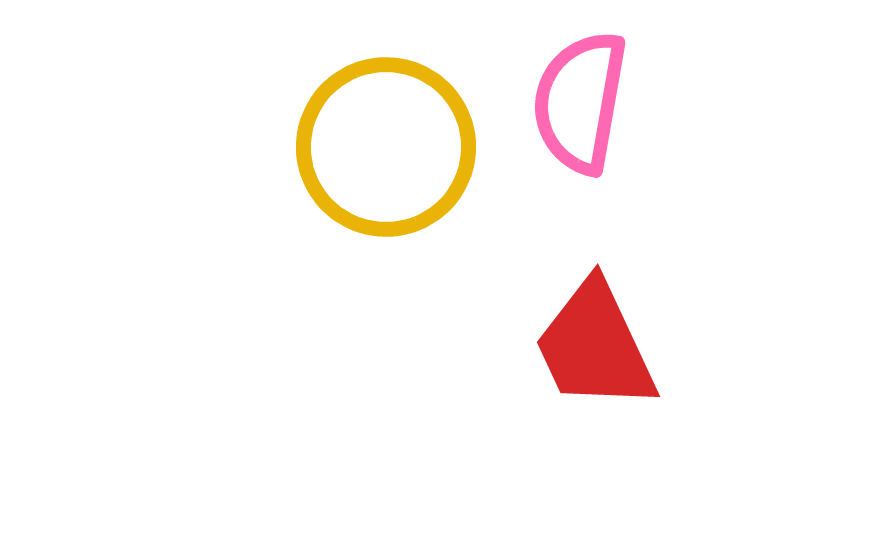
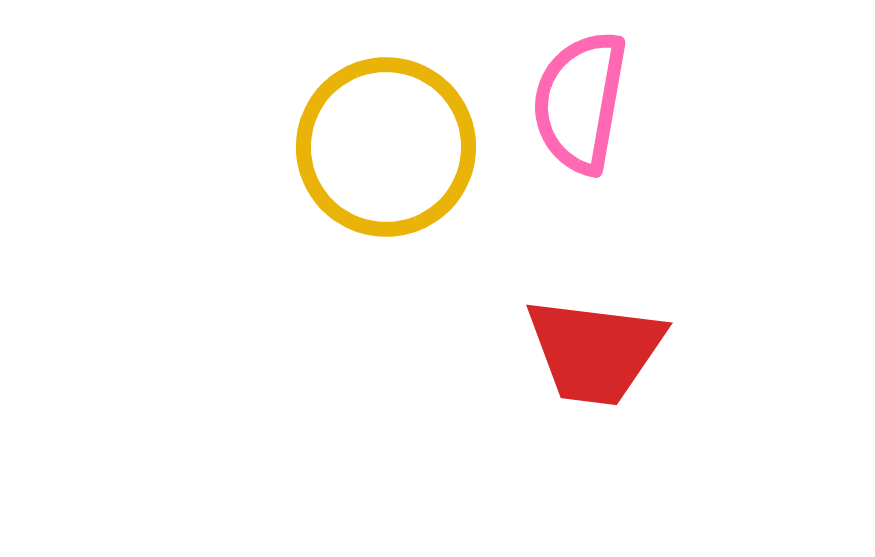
red trapezoid: moved 5 px down; rotated 58 degrees counterclockwise
